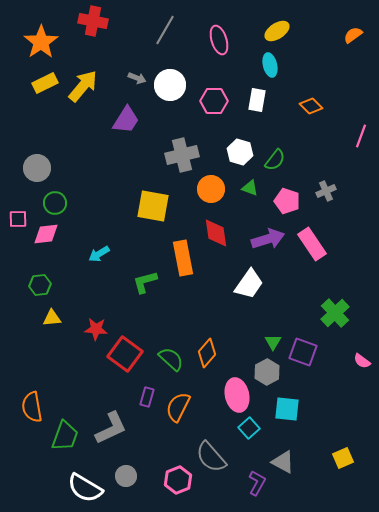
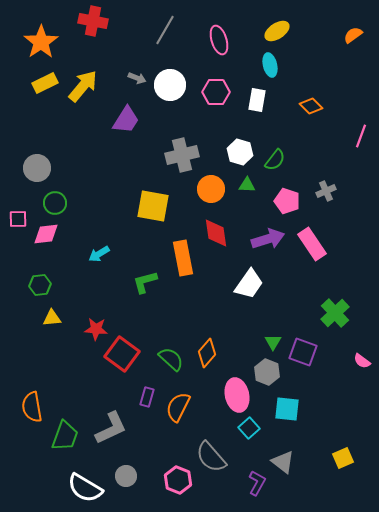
pink hexagon at (214, 101): moved 2 px right, 9 px up
green triangle at (250, 188): moved 3 px left, 3 px up; rotated 18 degrees counterclockwise
red square at (125, 354): moved 3 px left
gray hexagon at (267, 372): rotated 10 degrees counterclockwise
gray triangle at (283, 462): rotated 10 degrees clockwise
pink hexagon at (178, 480): rotated 16 degrees counterclockwise
